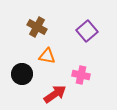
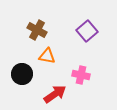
brown cross: moved 3 px down
